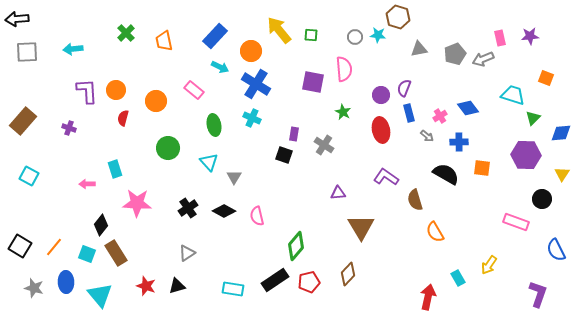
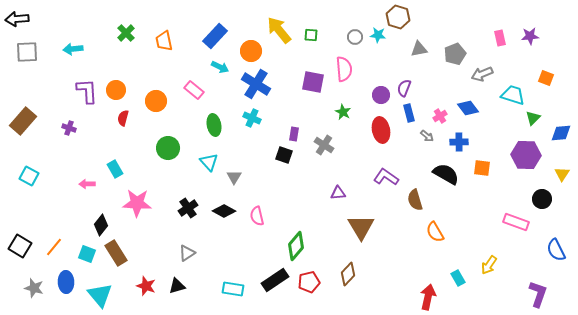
gray arrow at (483, 59): moved 1 px left, 15 px down
cyan rectangle at (115, 169): rotated 12 degrees counterclockwise
